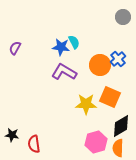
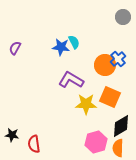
orange circle: moved 5 px right
purple L-shape: moved 7 px right, 8 px down
